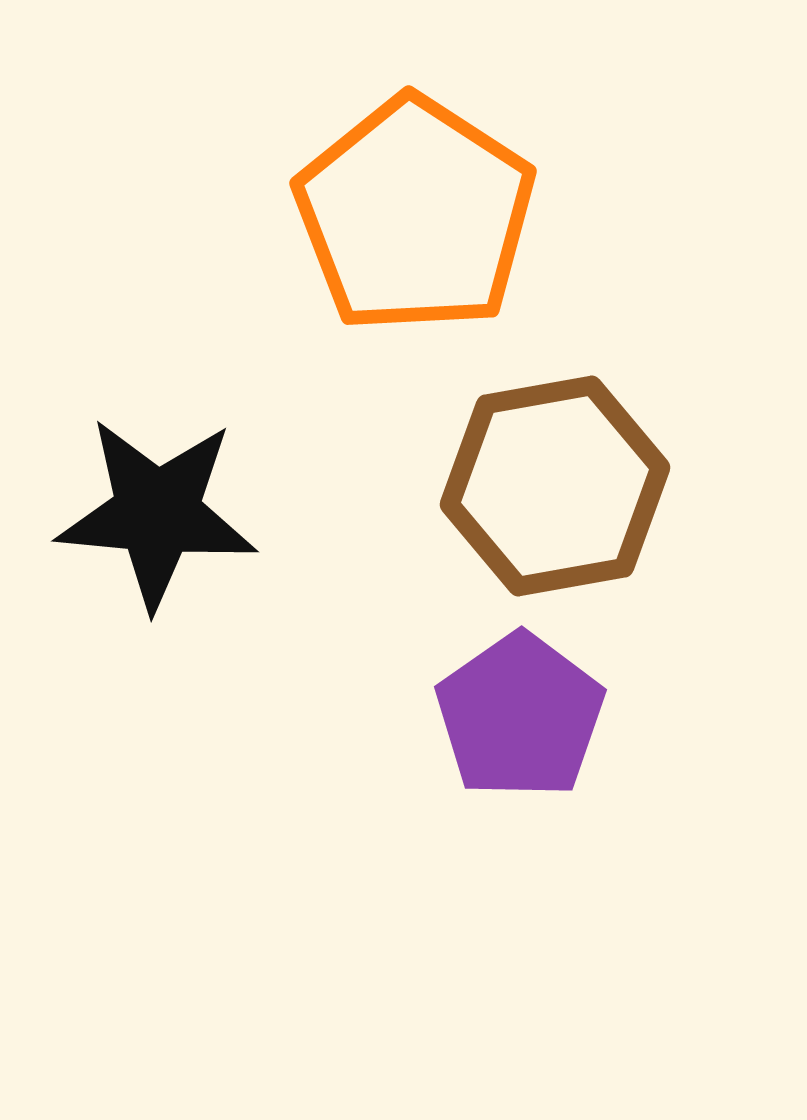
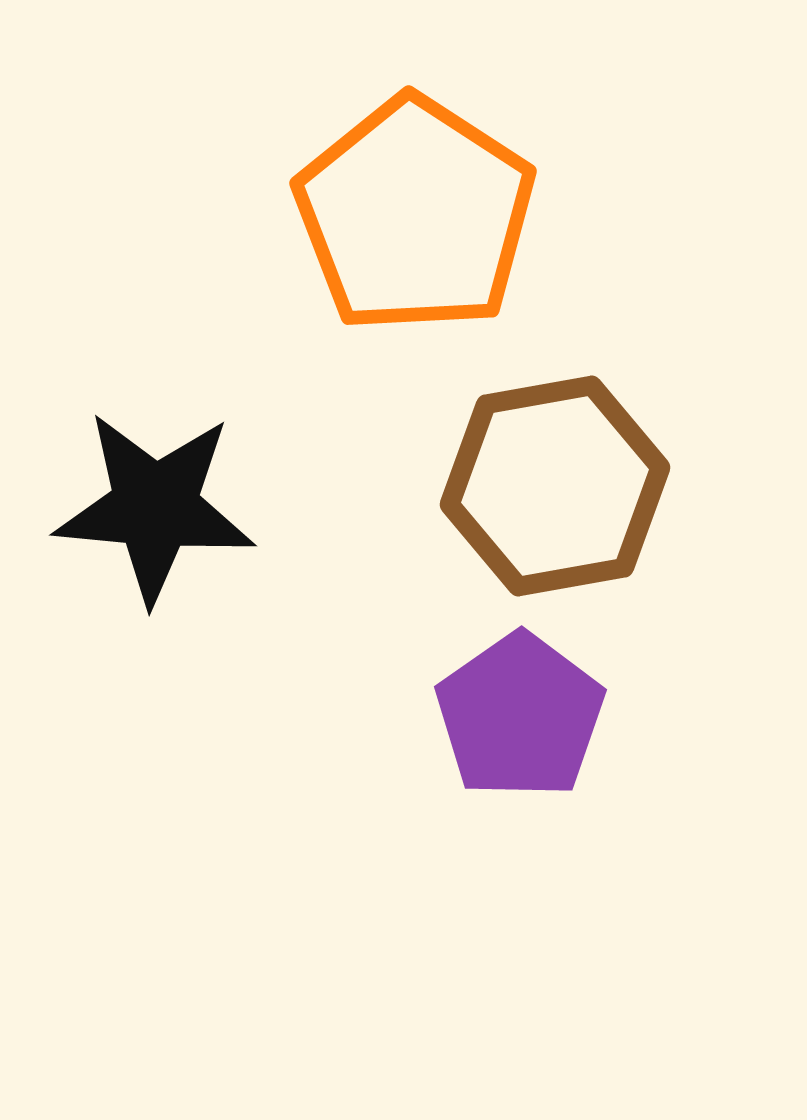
black star: moved 2 px left, 6 px up
